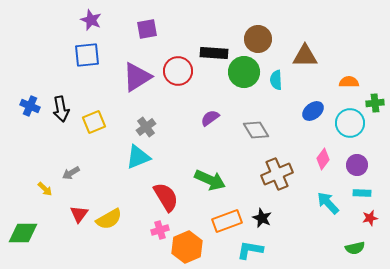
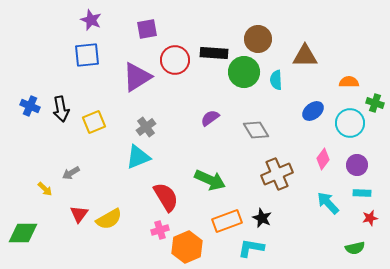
red circle: moved 3 px left, 11 px up
green cross: rotated 24 degrees clockwise
cyan L-shape: moved 1 px right, 2 px up
